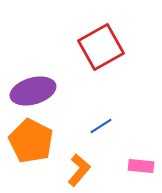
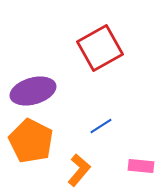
red square: moved 1 px left, 1 px down
